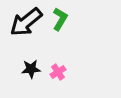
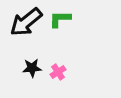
green L-shape: rotated 120 degrees counterclockwise
black star: moved 1 px right, 1 px up
